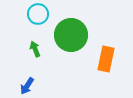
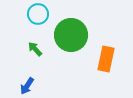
green arrow: rotated 21 degrees counterclockwise
